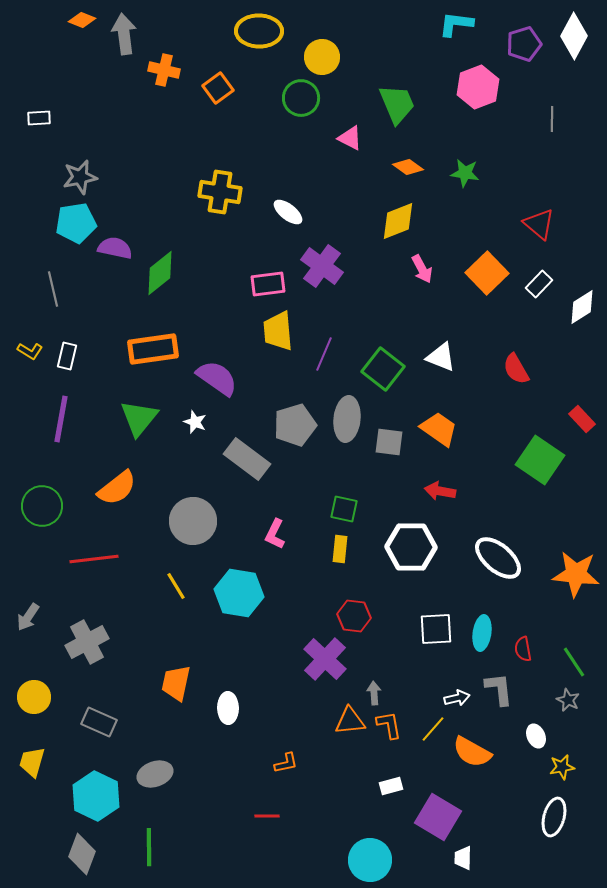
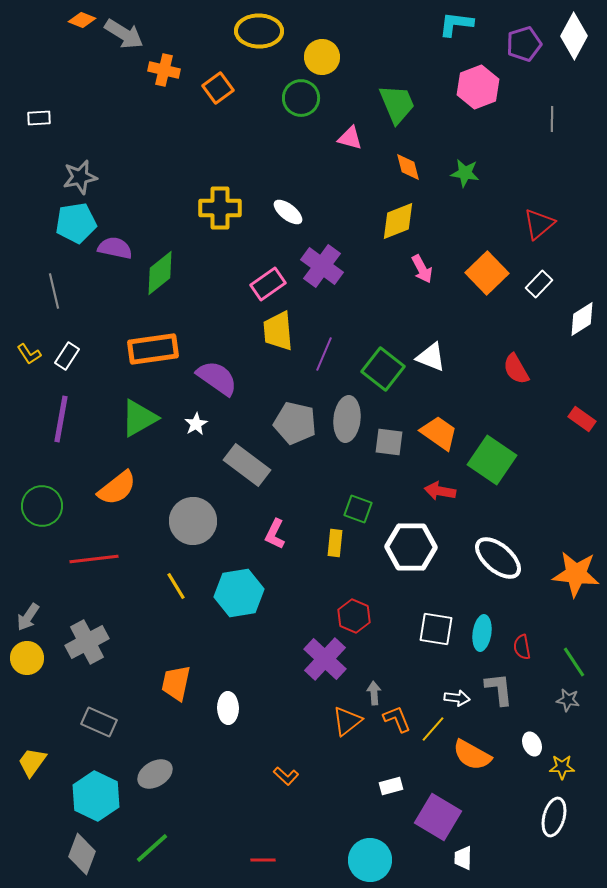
gray arrow at (124, 34): rotated 129 degrees clockwise
pink triangle at (350, 138): rotated 12 degrees counterclockwise
orange diamond at (408, 167): rotated 40 degrees clockwise
yellow cross at (220, 192): moved 16 px down; rotated 9 degrees counterclockwise
red triangle at (539, 224): rotated 40 degrees clockwise
pink rectangle at (268, 284): rotated 28 degrees counterclockwise
gray line at (53, 289): moved 1 px right, 2 px down
white diamond at (582, 307): moved 12 px down
yellow L-shape at (30, 351): moved 1 px left, 3 px down; rotated 25 degrees clockwise
white rectangle at (67, 356): rotated 20 degrees clockwise
white triangle at (441, 357): moved 10 px left
green triangle at (139, 418): rotated 21 degrees clockwise
red rectangle at (582, 419): rotated 12 degrees counterclockwise
white star at (195, 422): moved 1 px right, 2 px down; rotated 20 degrees clockwise
gray pentagon at (295, 425): moved 2 px up; rotated 30 degrees clockwise
orange trapezoid at (439, 429): moved 4 px down
gray rectangle at (247, 459): moved 6 px down
green square at (540, 460): moved 48 px left
green square at (344, 509): moved 14 px right; rotated 8 degrees clockwise
yellow rectangle at (340, 549): moved 5 px left, 6 px up
cyan hexagon at (239, 593): rotated 18 degrees counterclockwise
red hexagon at (354, 616): rotated 16 degrees clockwise
white square at (436, 629): rotated 12 degrees clockwise
red semicircle at (523, 649): moved 1 px left, 2 px up
yellow circle at (34, 697): moved 7 px left, 39 px up
white arrow at (457, 698): rotated 20 degrees clockwise
gray star at (568, 700): rotated 15 degrees counterclockwise
orange triangle at (350, 721): moved 3 px left; rotated 32 degrees counterclockwise
orange L-shape at (389, 725): moved 8 px right, 6 px up; rotated 12 degrees counterclockwise
white ellipse at (536, 736): moved 4 px left, 8 px down
orange semicircle at (472, 752): moved 3 px down
yellow trapezoid at (32, 762): rotated 20 degrees clockwise
orange L-shape at (286, 763): moved 13 px down; rotated 55 degrees clockwise
yellow star at (562, 767): rotated 10 degrees clockwise
gray ellipse at (155, 774): rotated 12 degrees counterclockwise
red line at (267, 816): moved 4 px left, 44 px down
green line at (149, 847): moved 3 px right, 1 px down; rotated 48 degrees clockwise
